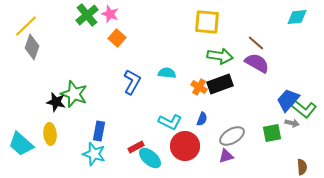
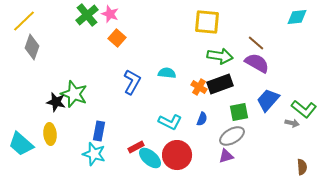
yellow line: moved 2 px left, 5 px up
blue trapezoid: moved 20 px left
green square: moved 33 px left, 21 px up
red circle: moved 8 px left, 9 px down
